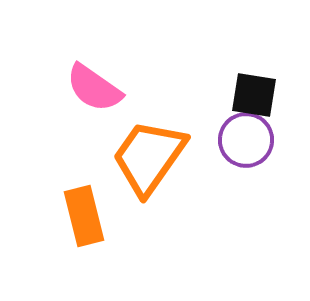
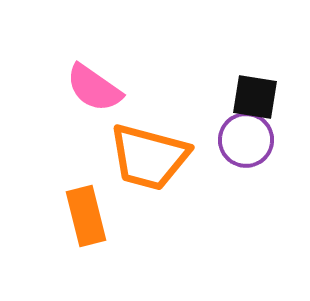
black square: moved 1 px right, 2 px down
orange trapezoid: rotated 110 degrees counterclockwise
orange rectangle: moved 2 px right
